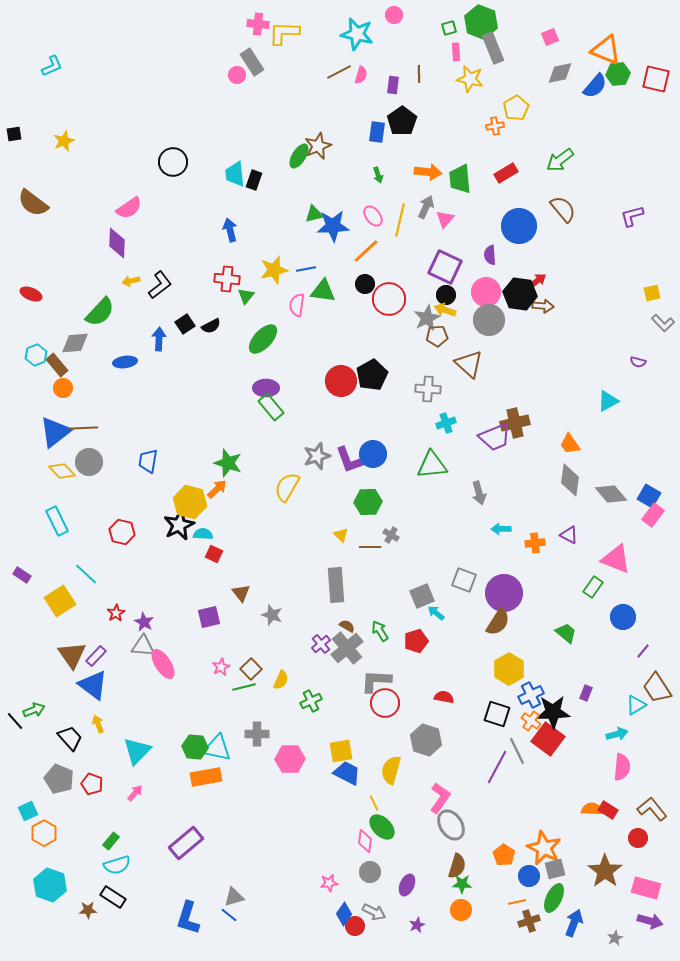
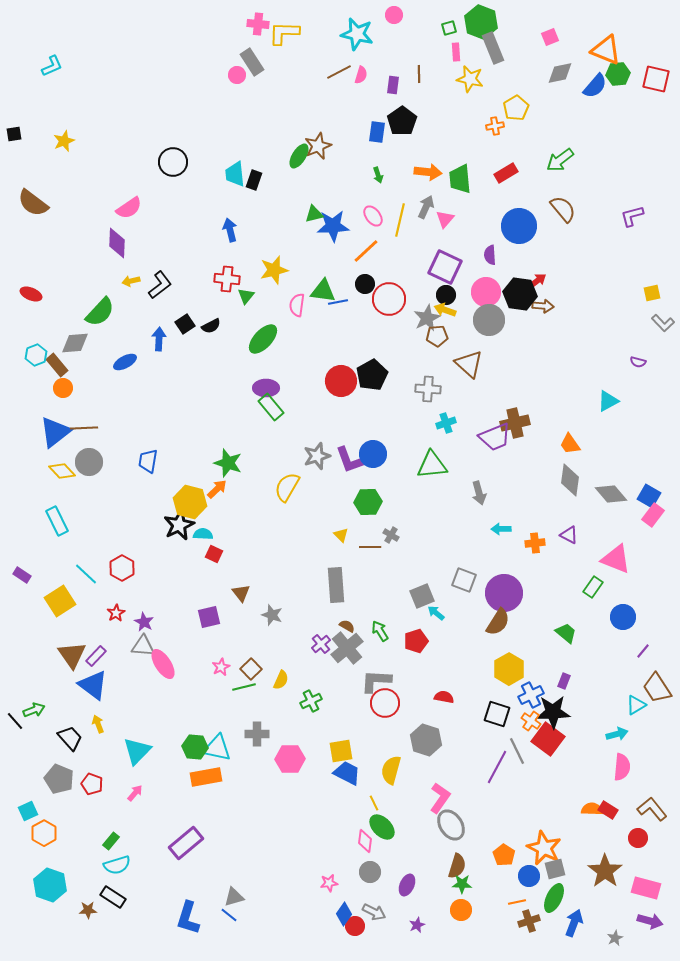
blue line at (306, 269): moved 32 px right, 33 px down
blue ellipse at (125, 362): rotated 20 degrees counterclockwise
red hexagon at (122, 532): moved 36 px down; rotated 15 degrees clockwise
purple rectangle at (586, 693): moved 22 px left, 12 px up
